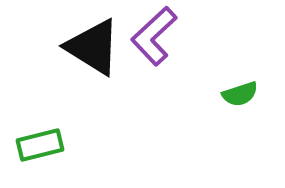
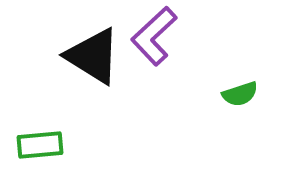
black triangle: moved 9 px down
green rectangle: rotated 9 degrees clockwise
